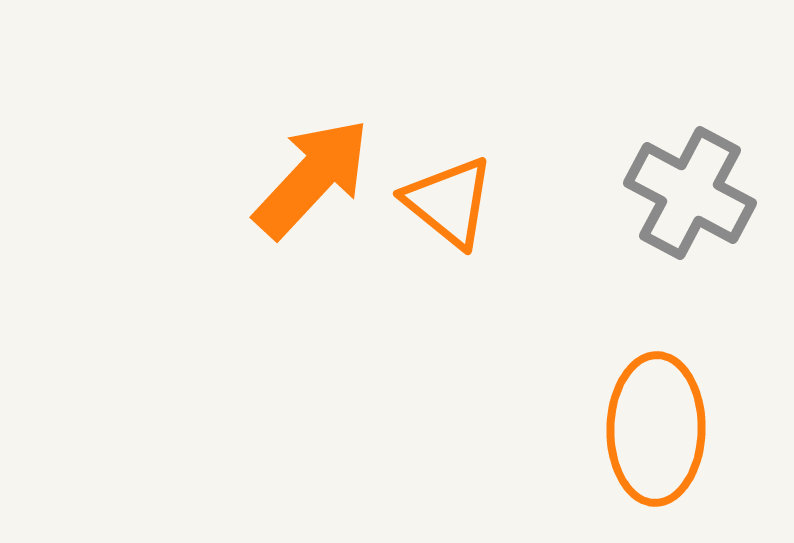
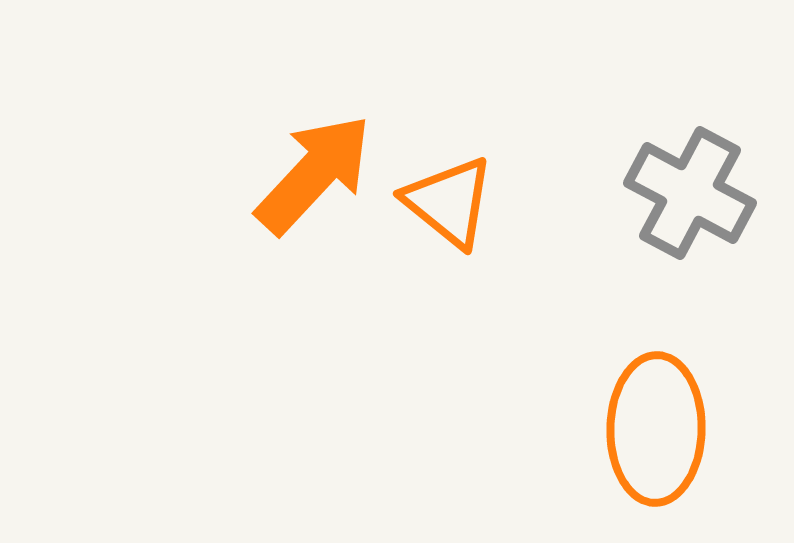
orange arrow: moved 2 px right, 4 px up
